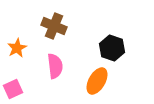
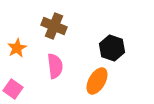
pink square: rotated 30 degrees counterclockwise
